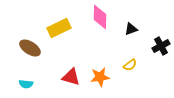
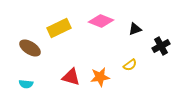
pink diamond: moved 1 px right, 4 px down; rotated 70 degrees counterclockwise
black triangle: moved 4 px right
